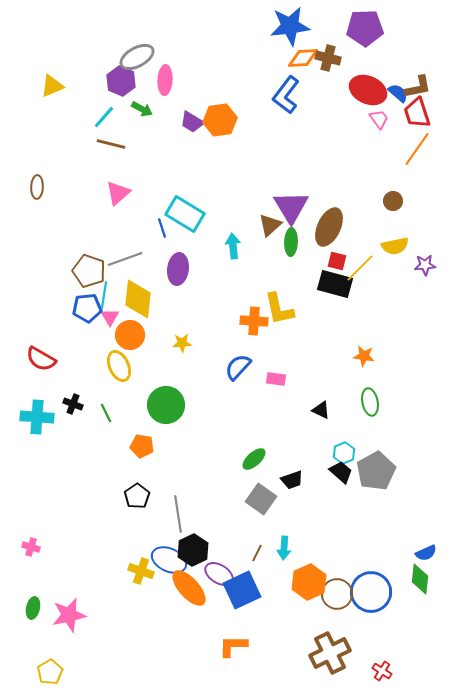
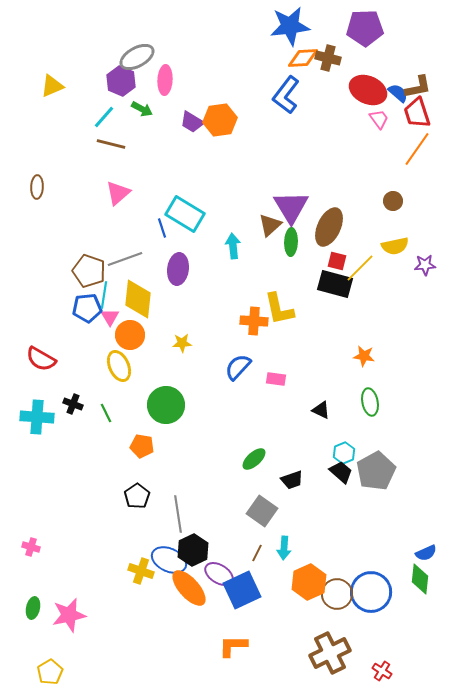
gray square at (261, 499): moved 1 px right, 12 px down
